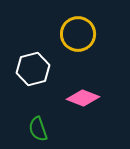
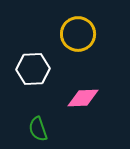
white hexagon: rotated 12 degrees clockwise
pink diamond: rotated 24 degrees counterclockwise
